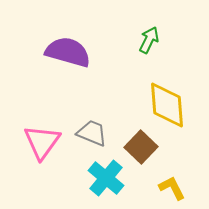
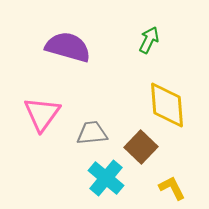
purple semicircle: moved 5 px up
gray trapezoid: rotated 28 degrees counterclockwise
pink triangle: moved 28 px up
